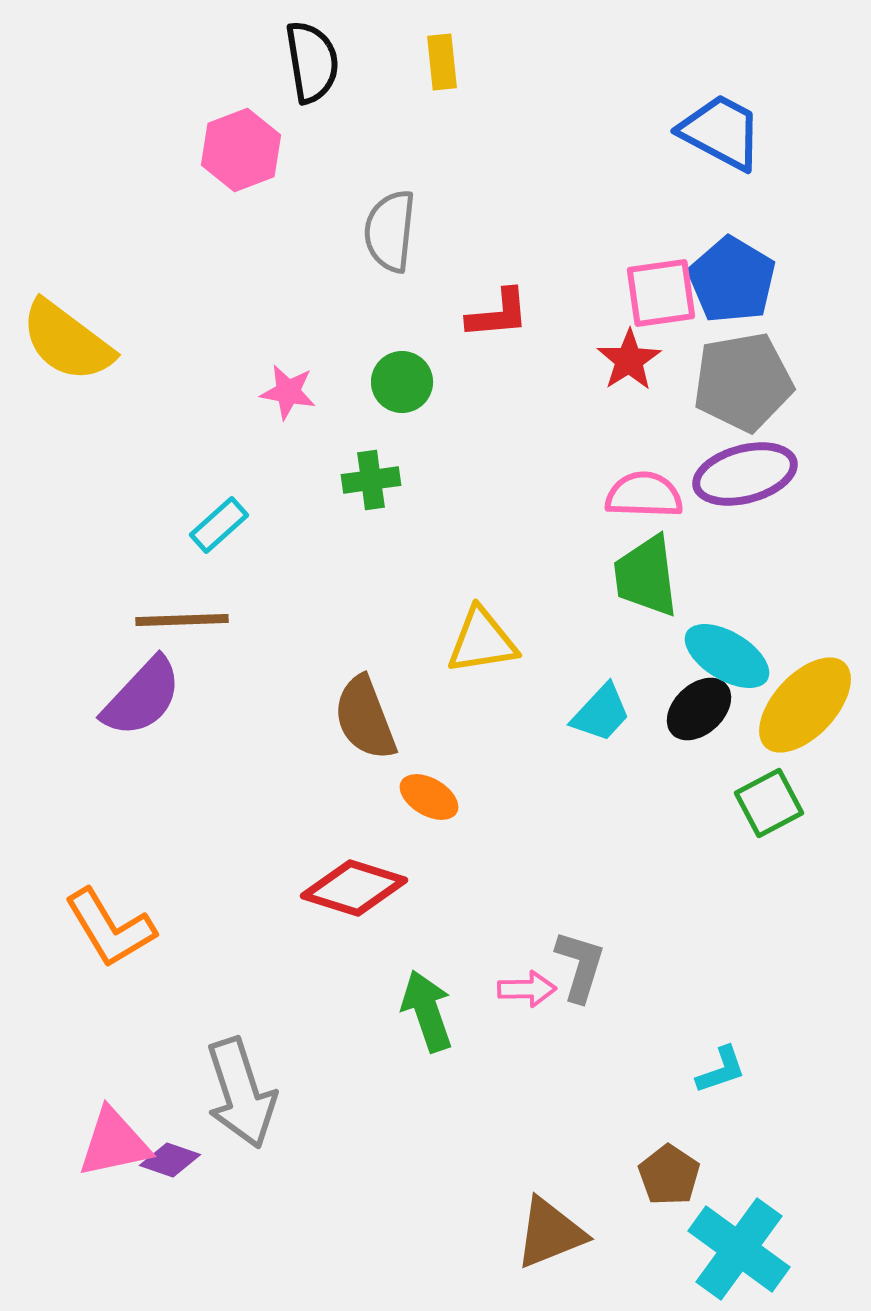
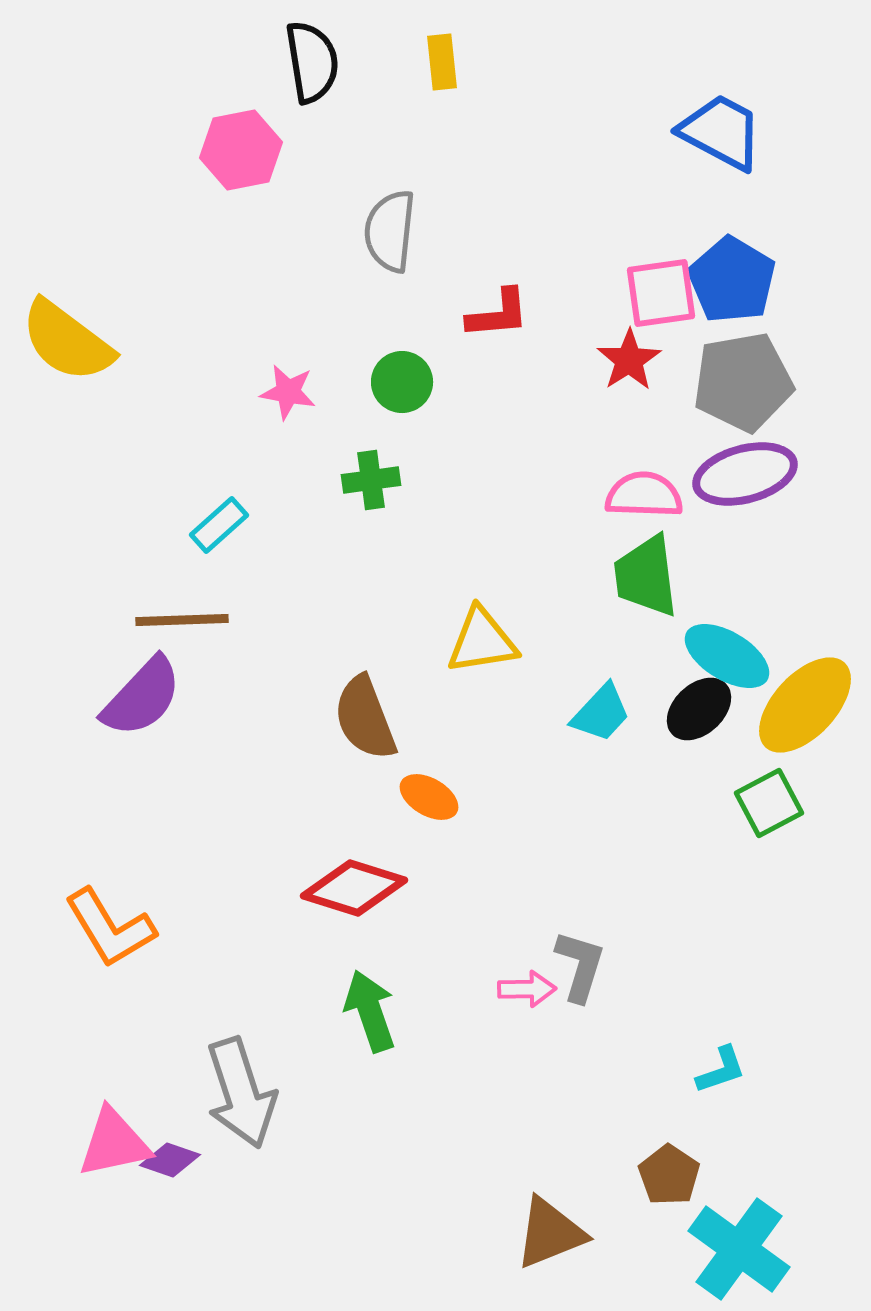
pink hexagon: rotated 10 degrees clockwise
green arrow: moved 57 px left
